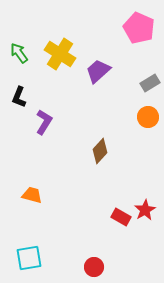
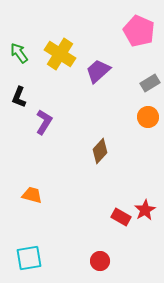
pink pentagon: moved 3 px down
red circle: moved 6 px right, 6 px up
